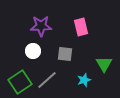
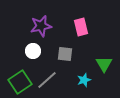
purple star: rotated 10 degrees counterclockwise
